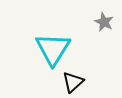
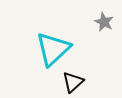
cyan triangle: rotated 15 degrees clockwise
